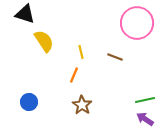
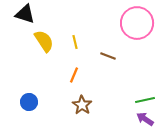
yellow line: moved 6 px left, 10 px up
brown line: moved 7 px left, 1 px up
